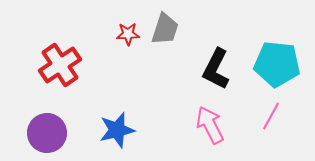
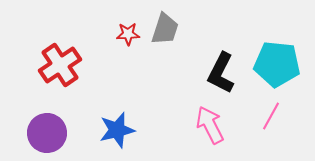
black L-shape: moved 5 px right, 4 px down
